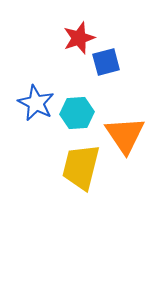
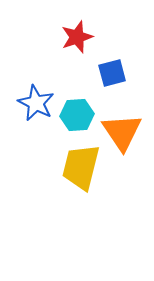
red star: moved 2 px left, 1 px up
blue square: moved 6 px right, 11 px down
cyan hexagon: moved 2 px down
orange triangle: moved 3 px left, 3 px up
